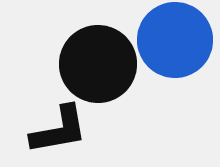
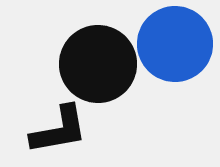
blue circle: moved 4 px down
